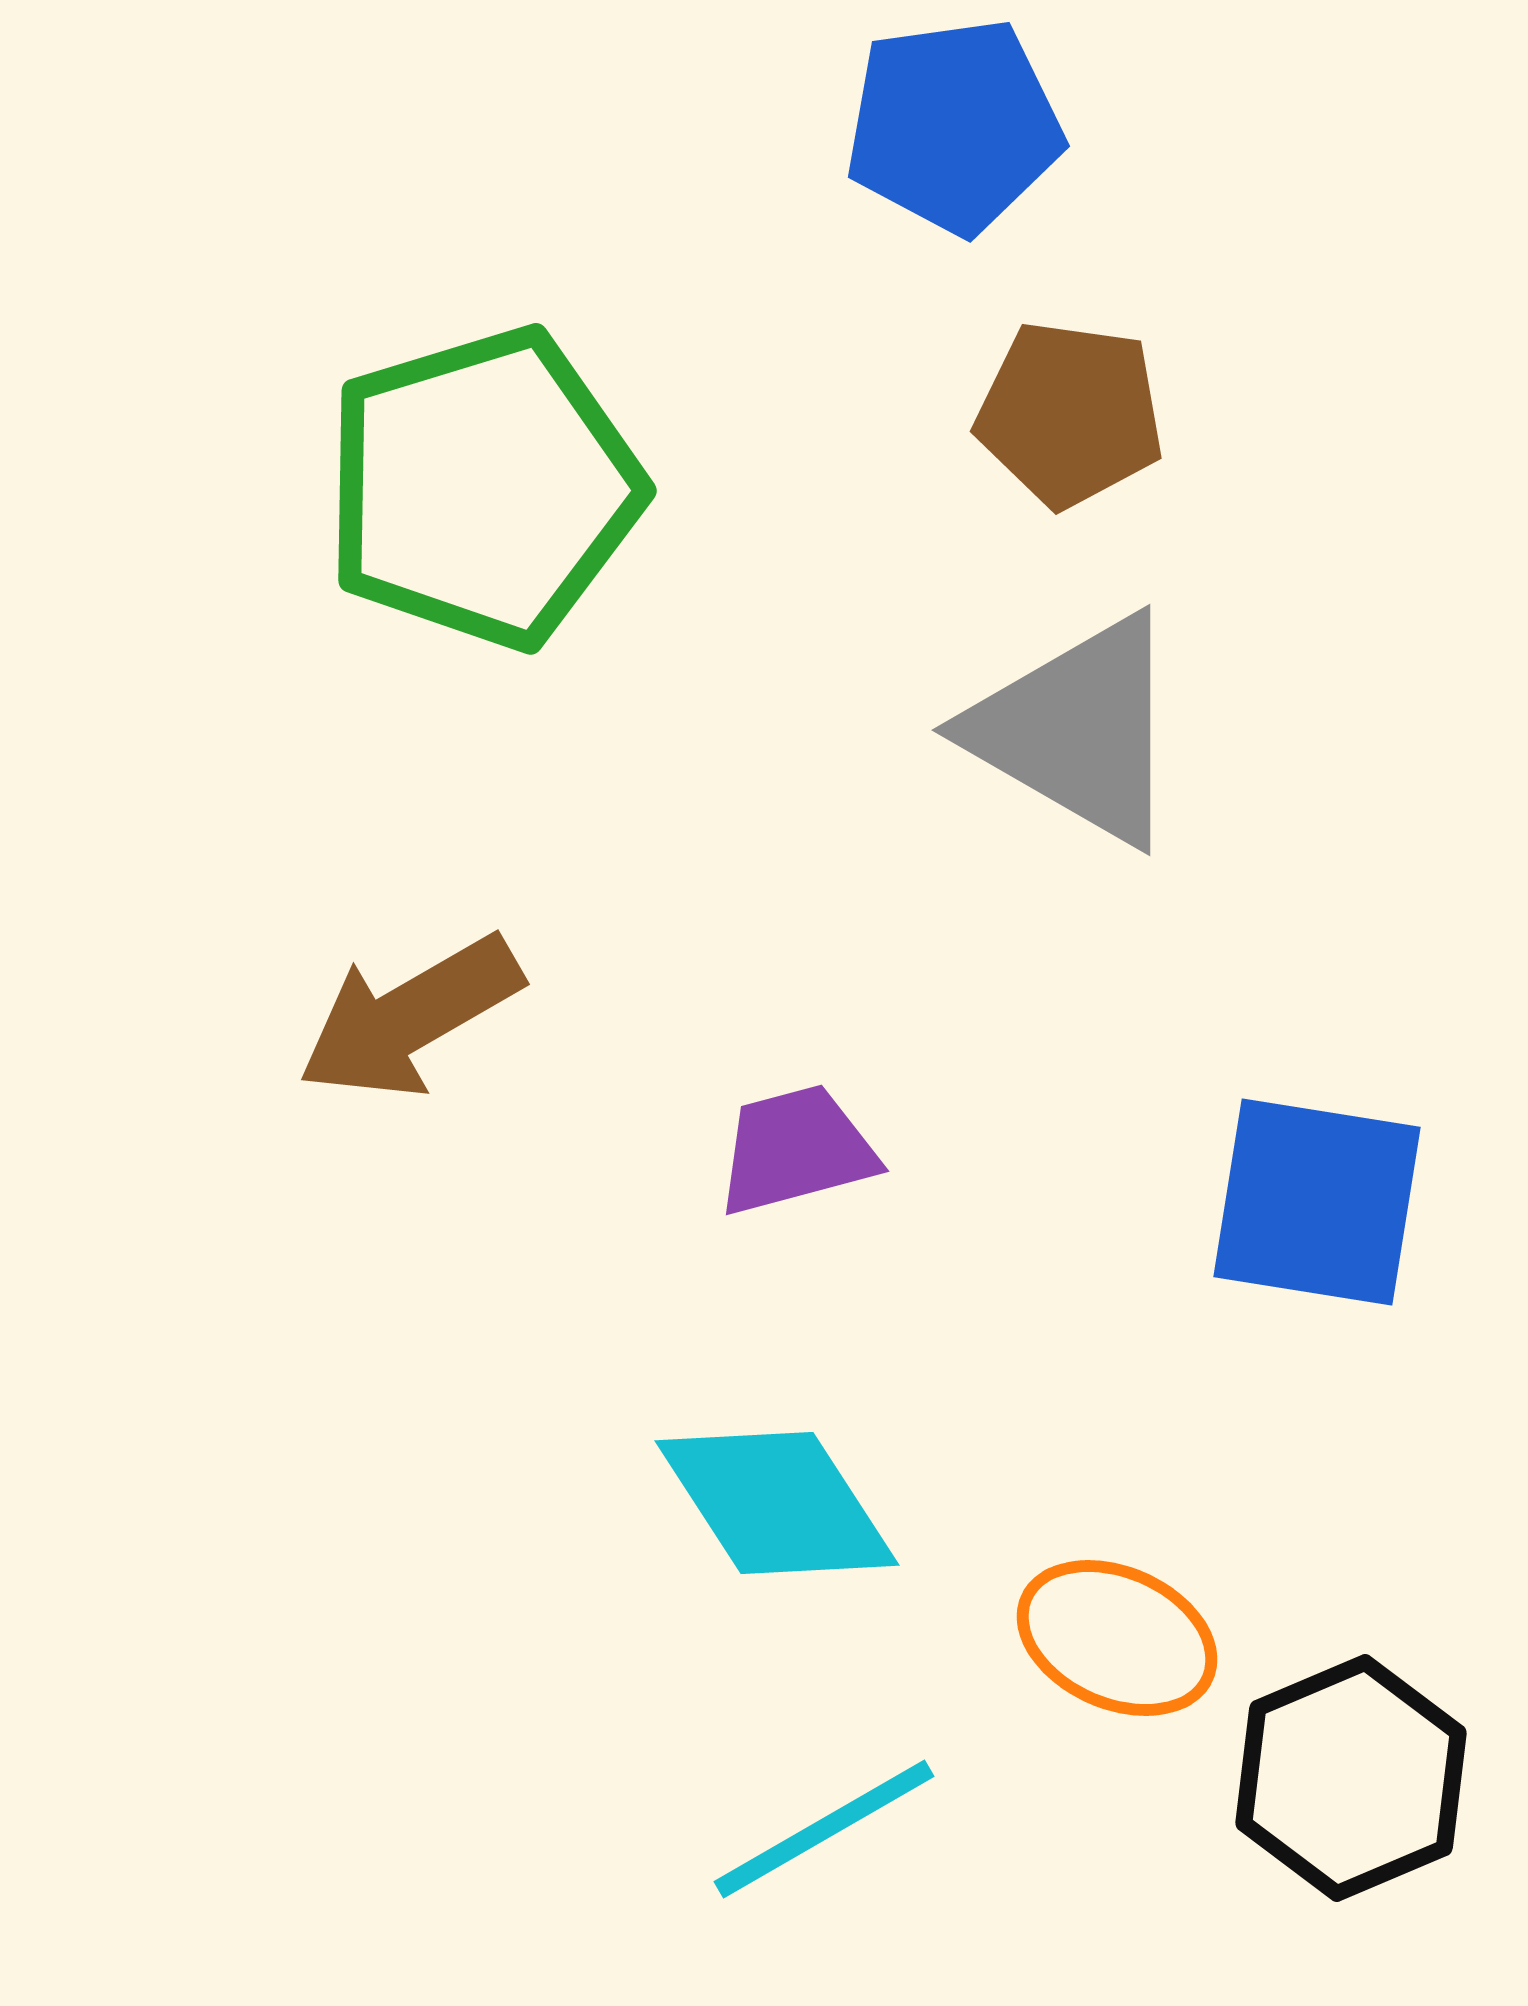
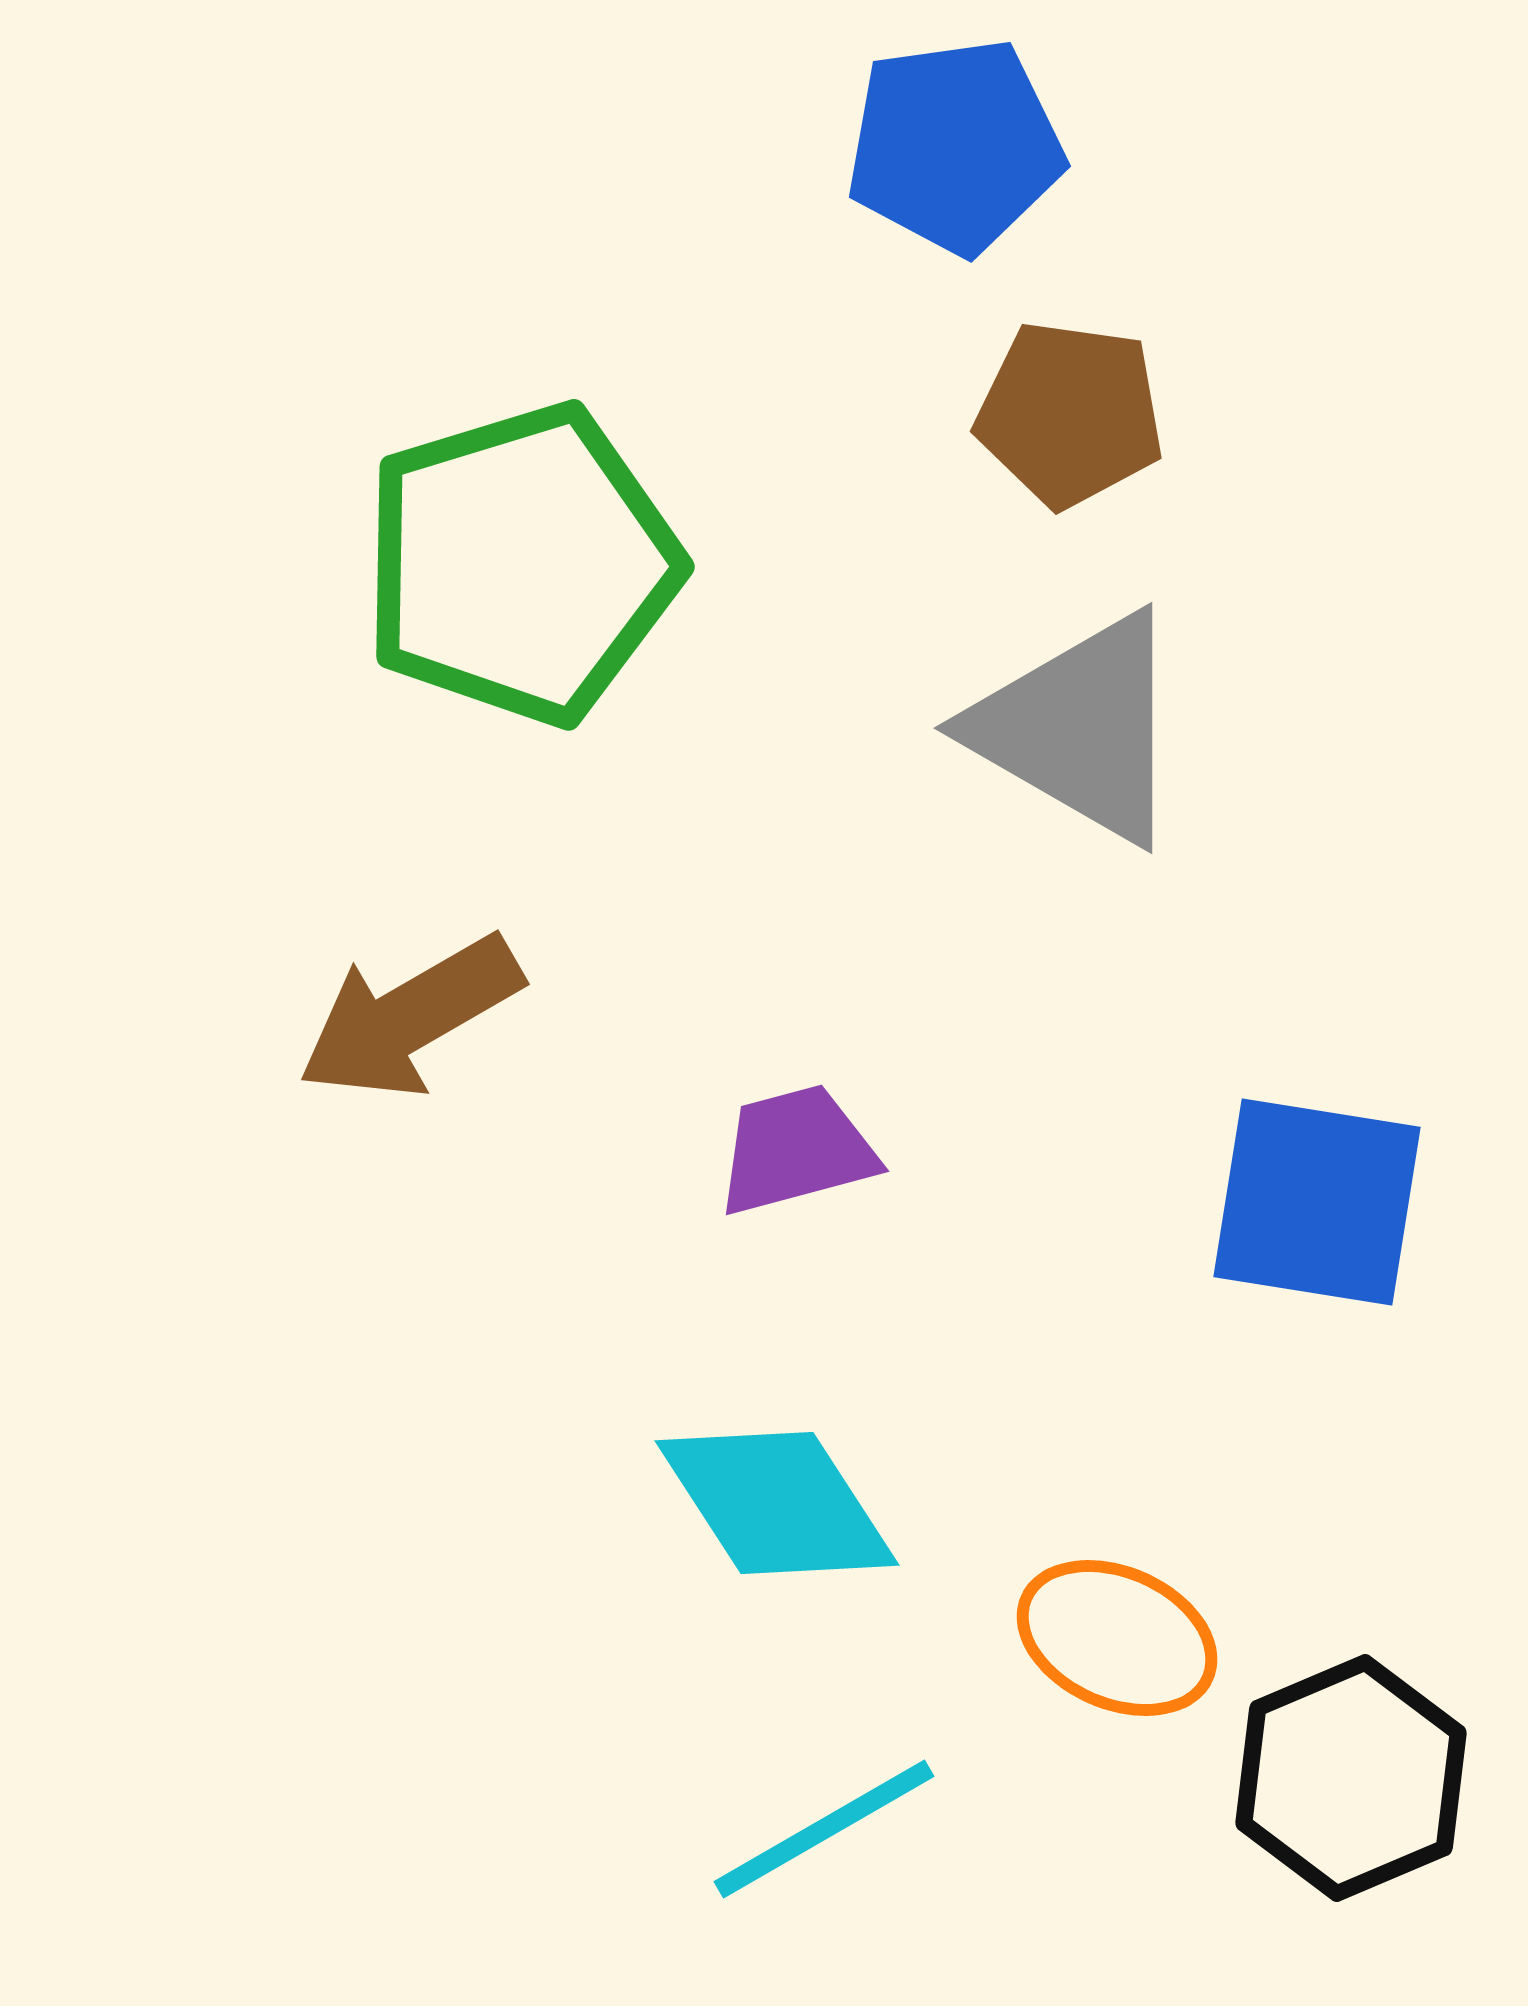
blue pentagon: moved 1 px right, 20 px down
green pentagon: moved 38 px right, 76 px down
gray triangle: moved 2 px right, 2 px up
